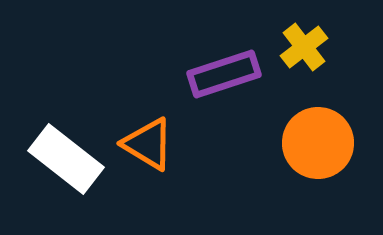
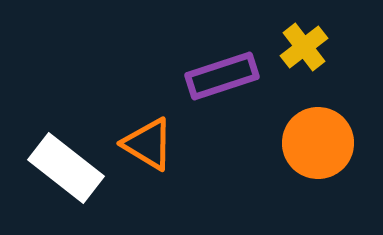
purple rectangle: moved 2 px left, 2 px down
white rectangle: moved 9 px down
